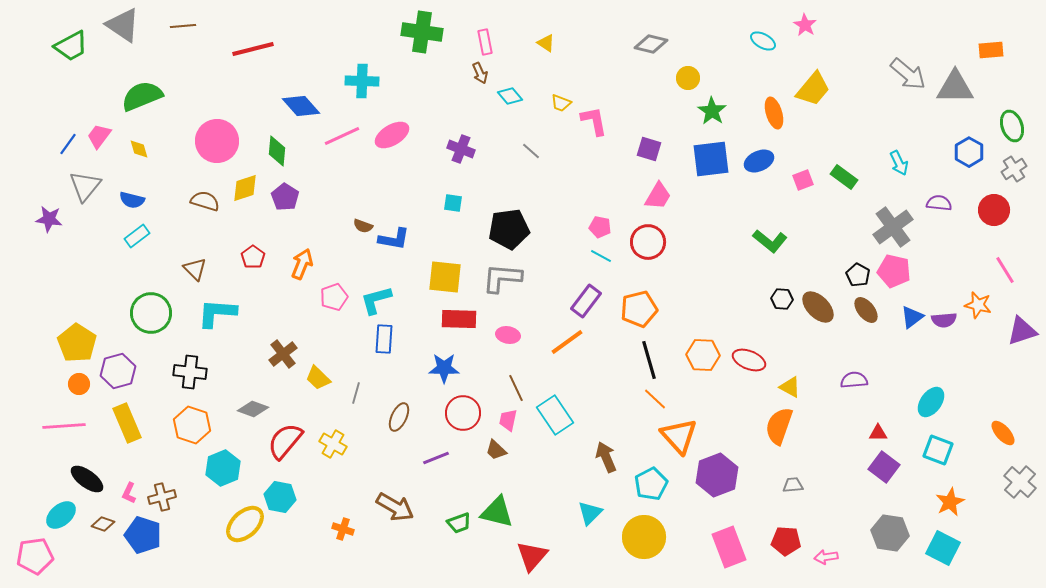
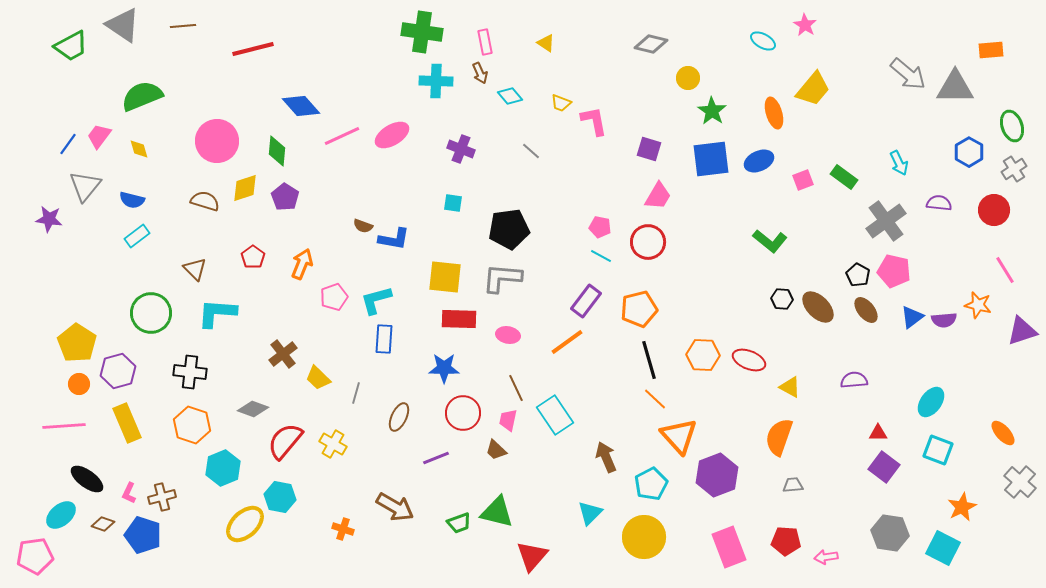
cyan cross at (362, 81): moved 74 px right
gray cross at (893, 227): moved 7 px left, 6 px up
orange semicircle at (779, 426): moved 11 px down
orange star at (950, 502): moved 12 px right, 5 px down
